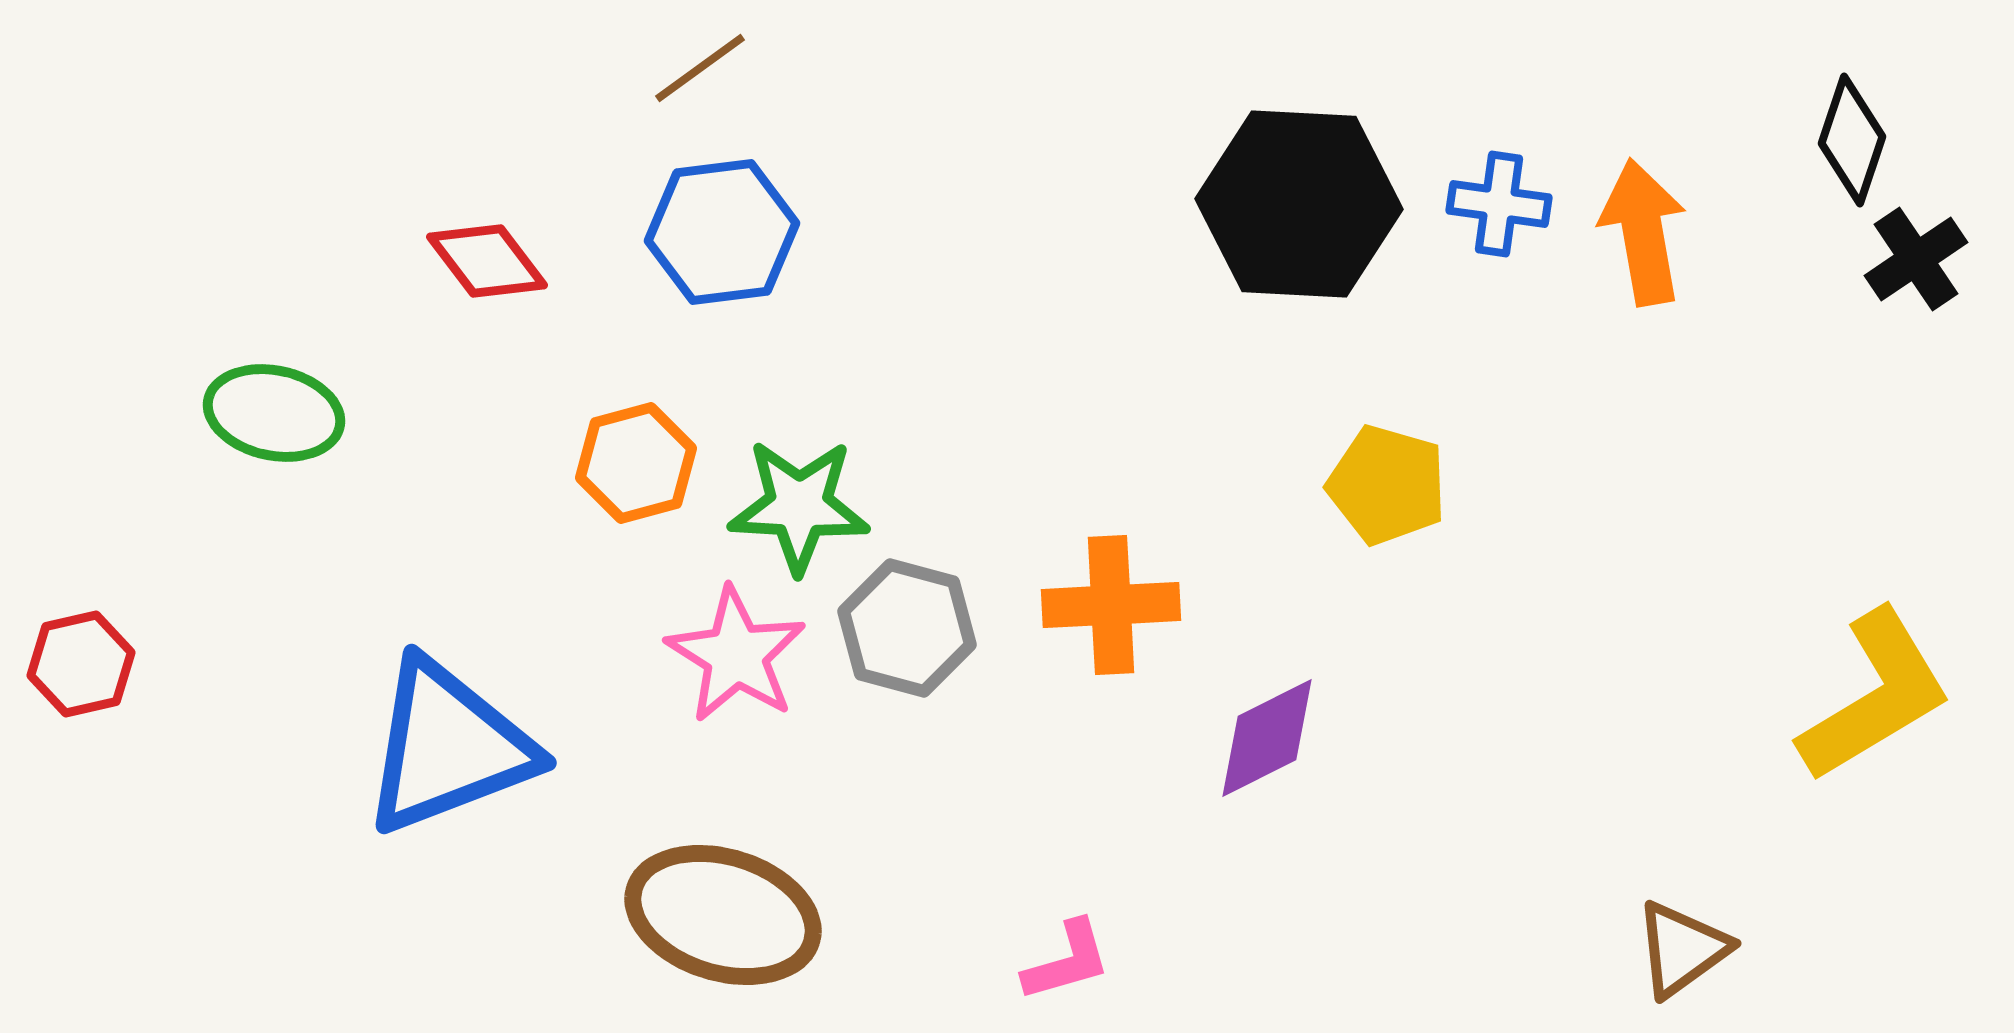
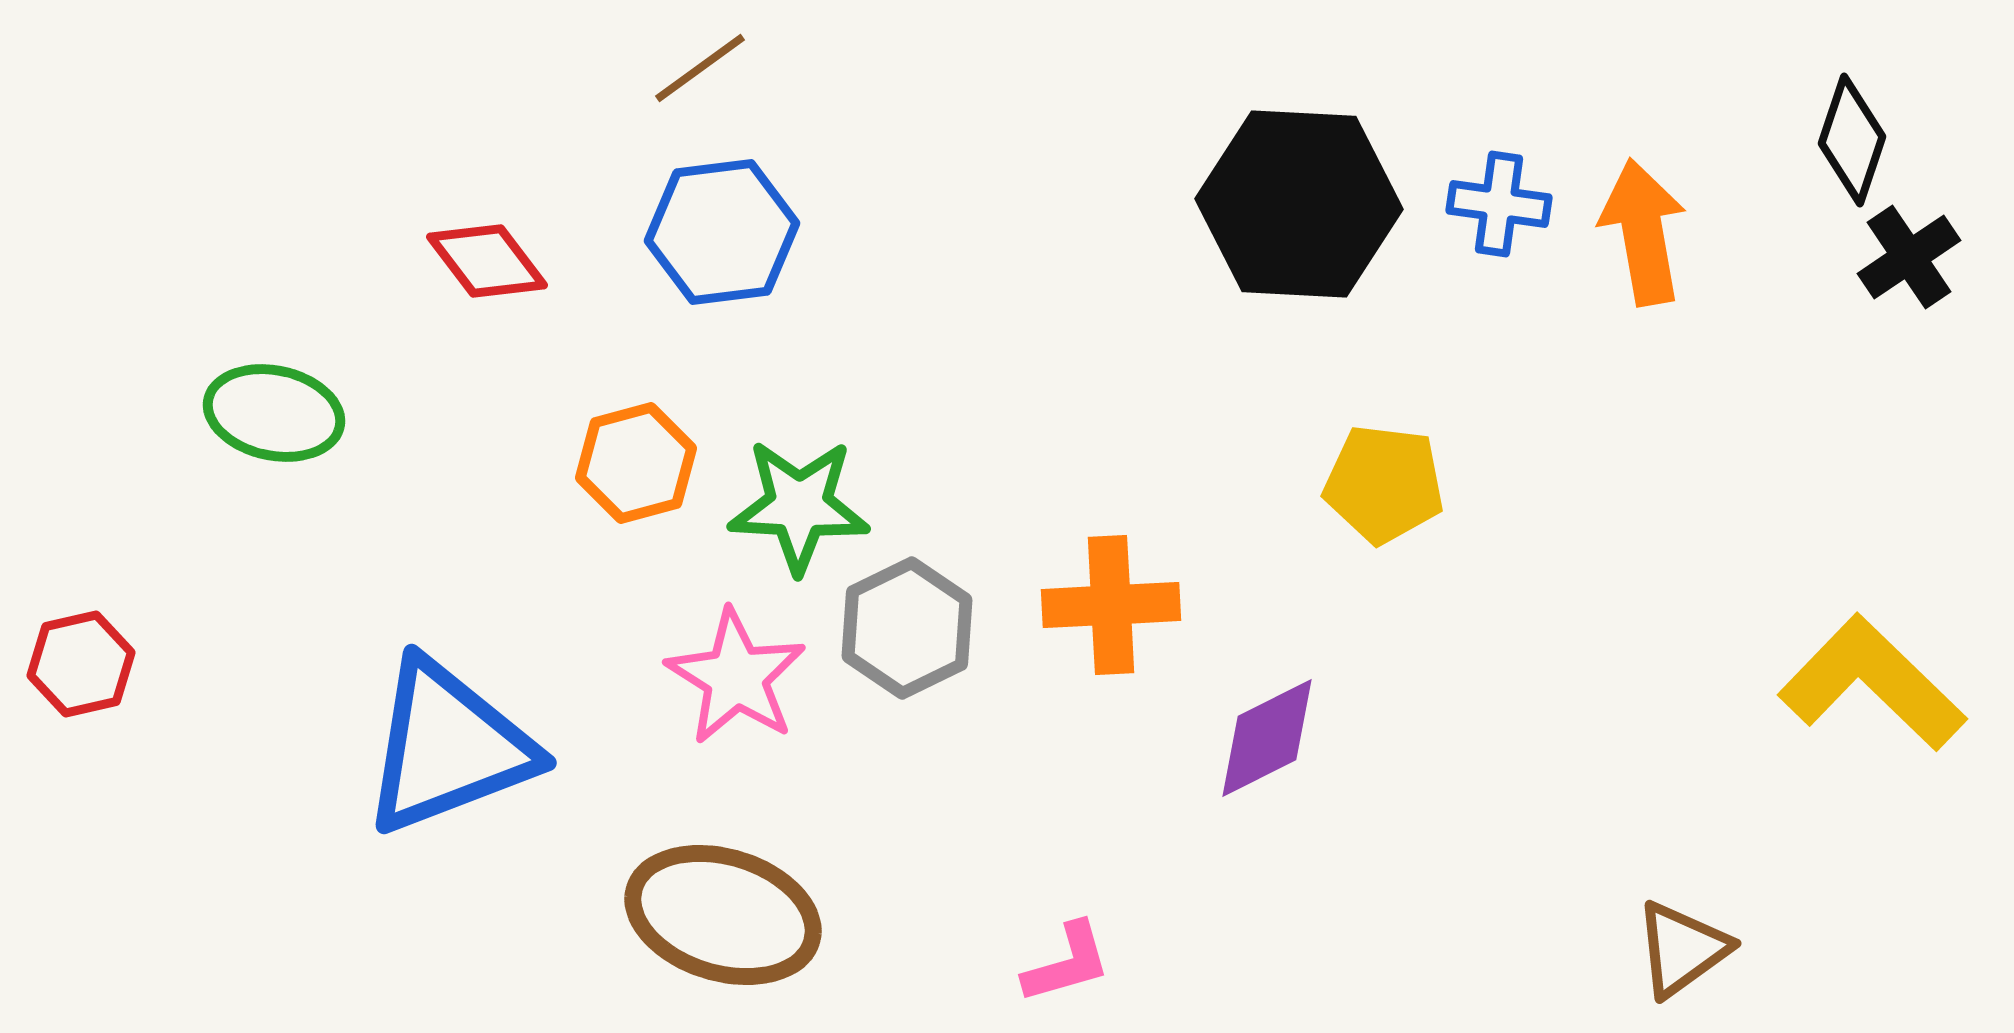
black cross: moved 7 px left, 2 px up
yellow pentagon: moved 3 px left, 1 px up; rotated 9 degrees counterclockwise
gray hexagon: rotated 19 degrees clockwise
pink star: moved 22 px down
yellow L-shape: moved 3 px left, 13 px up; rotated 105 degrees counterclockwise
pink L-shape: moved 2 px down
